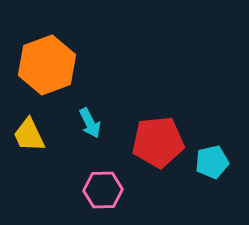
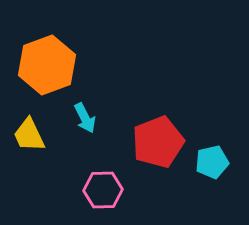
cyan arrow: moved 5 px left, 5 px up
red pentagon: rotated 15 degrees counterclockwise
